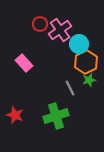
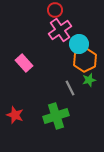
red circle: moved 15 px right, 14 px up
orange hexagon: moved 1 px left, 2 px up
